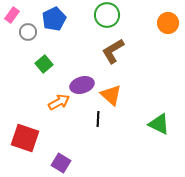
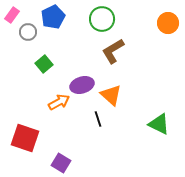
green circle: moved 5 px left, 4 px down
blue pentagon: moved 1 px left, 2 px up
black line: rotated 21 degrees counterclockwise
